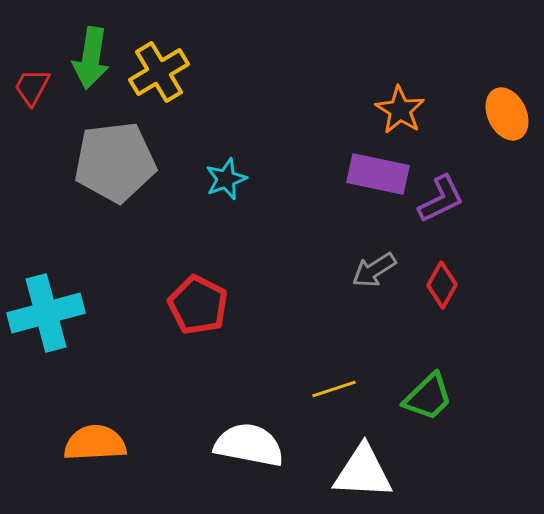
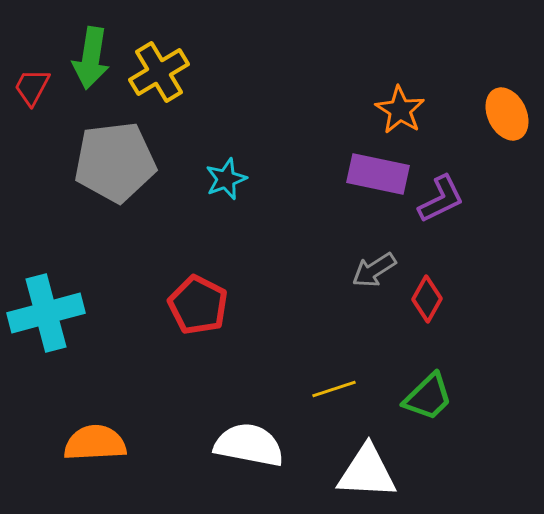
red diamond: moved 15 px left, 14 px down
white triangle: moved 4 px right
